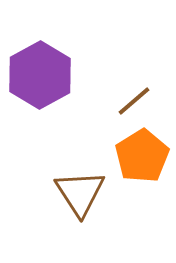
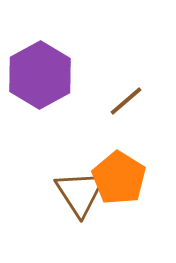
brown line: moved 8 px left
orange pentagon: moved 23 px left, 22 px down; rotated 8 degrees counterclockwise
